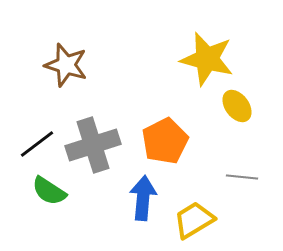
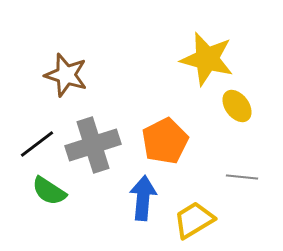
brown star: moved 10 px down
